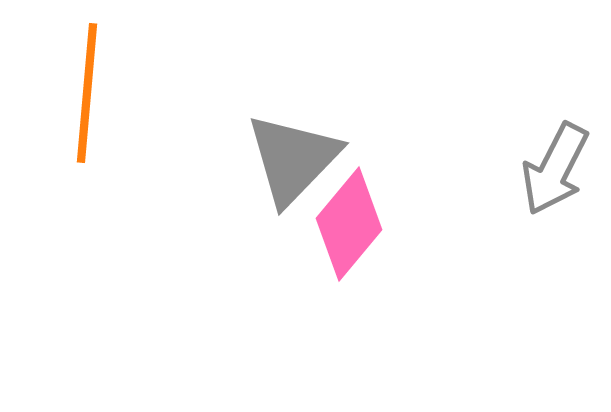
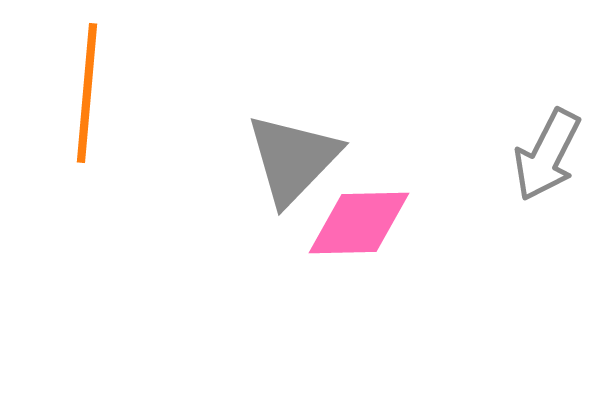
gray arrow: moved 8 px left, 14 px up
pink diamond: moved 10 px right, 1 px up; rotated 49 degrees clockwise
